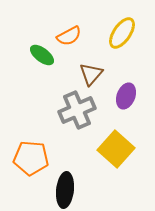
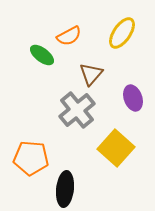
purple ellipse: moved 7 px right, 2 px down; rotated 40 degrees counterclockwise
gray cross: rotated 15 degrees counterclockwise
yellow square: moved 1 px up
black ellipse: moved 1 px up
